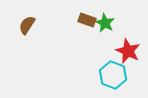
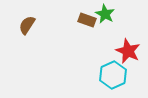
green star: moved 9 px up
cyan hexagon: rotated 16 degrees clockwise
